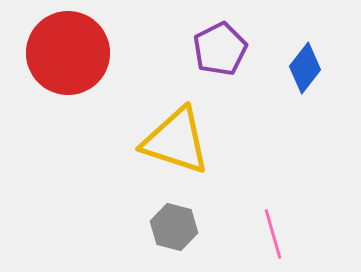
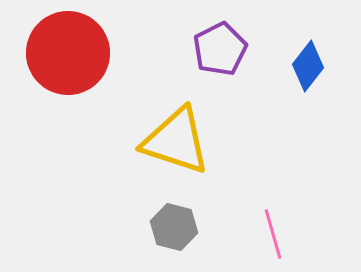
blue diamond: moved 3 px right, 2 px up
